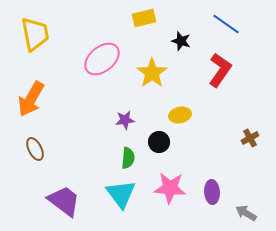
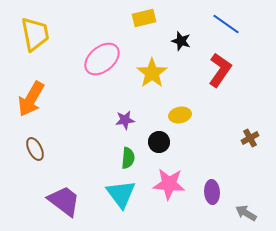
pink star: moved 1 px left, 4 px up
